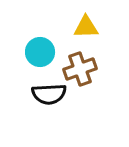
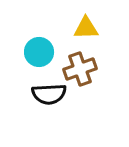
yellow triangle: moved 1 px down
cyan circle: moved 1 px left
